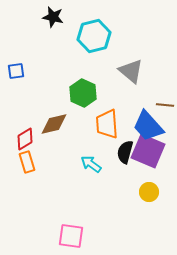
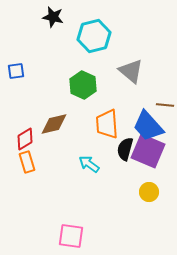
green hexagon: moved 8 px up
black semicircle: moved 3 px up
cyan arrow: moved 2 px left
